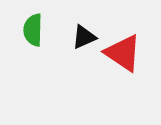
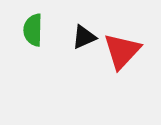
red triangle: moved 1 px left, 2 px up; rotated 39 degrees clockwise
